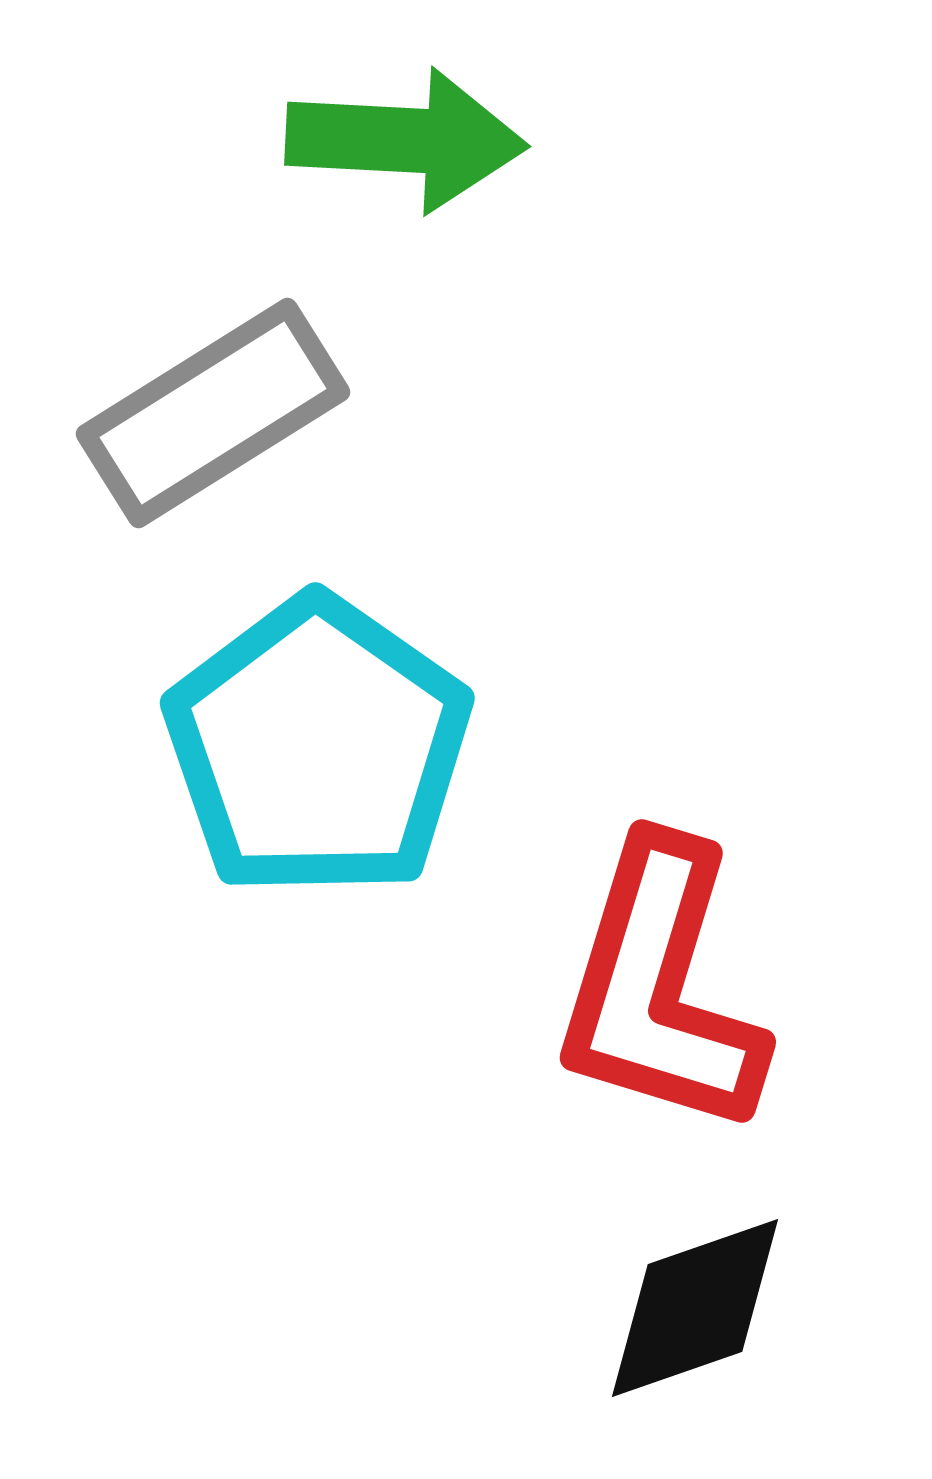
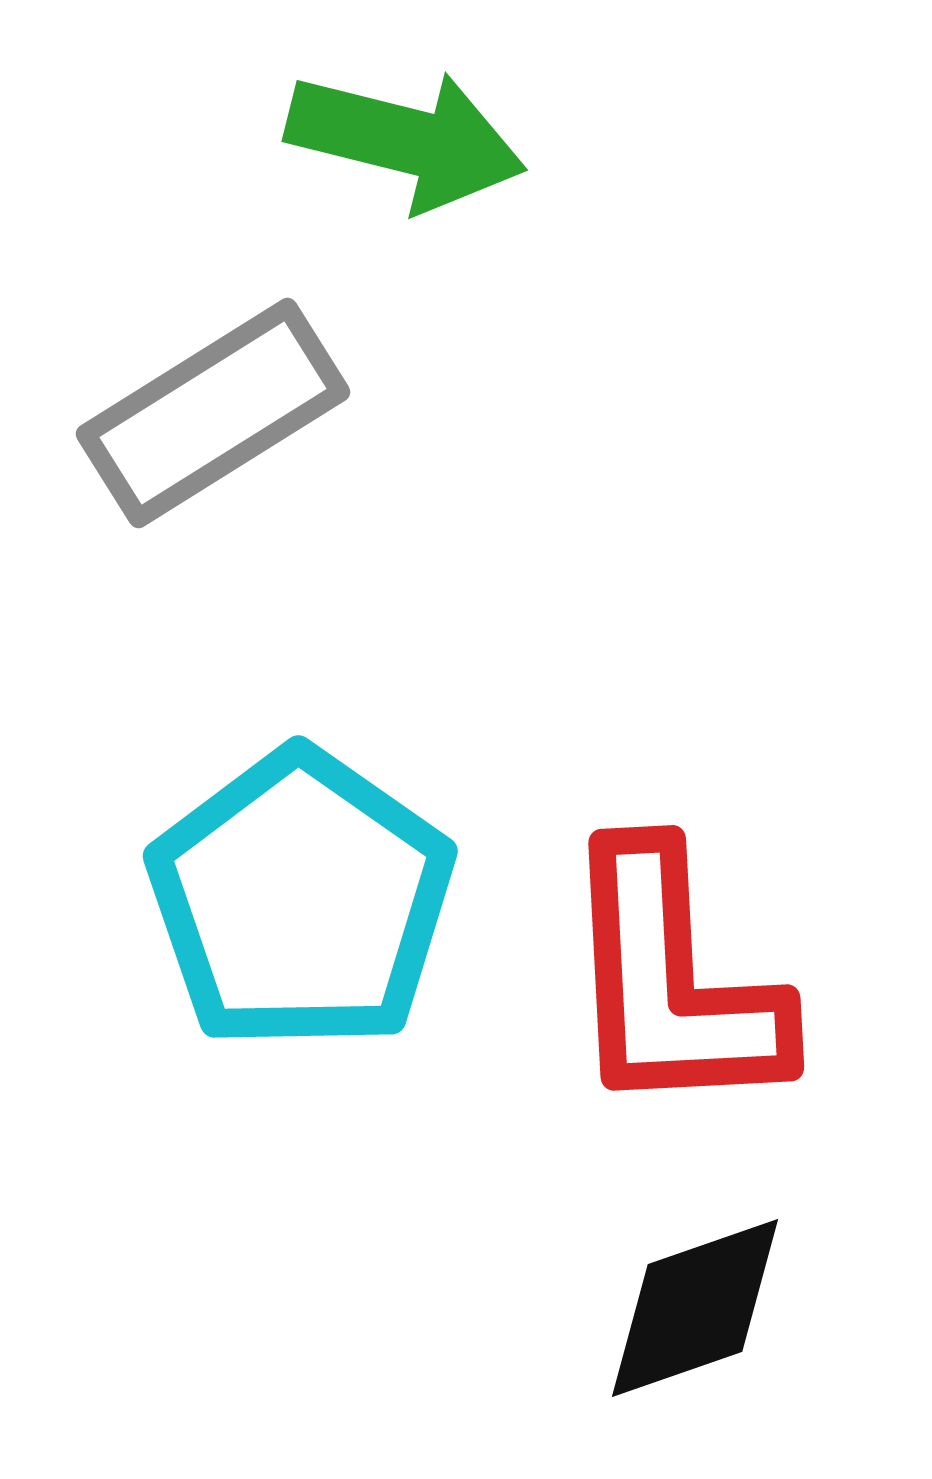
green arrow: rotated 11 degrees clockwise
cyan pentagon: moved 17 px left, 153 px down
red L-shape: moved 12 px right, 6 px up; rotated 20 degrees counterclockwise
